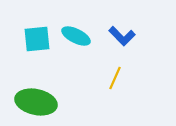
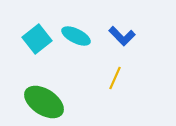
cyan square: rotated 32 degrees counterclockwise
green ellipse: moved 8 px right; rotated 21 degrees clockwise
